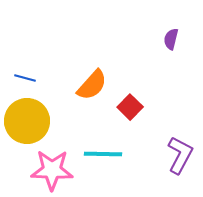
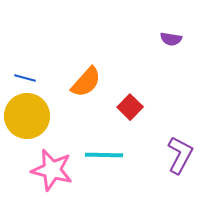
purple semicircle: rotated 95 degrees counterclockwise
orange semicircle: moved 6 px left, 3 px up
yellow circle: moved 5 px up
cyan line: moved 1 px right, 1 px down
pink star: rotated 12 degrees clockwise
